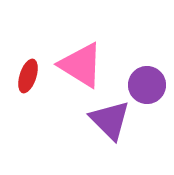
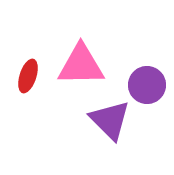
pink triangle: rotated 33 degrees counterclockwise
